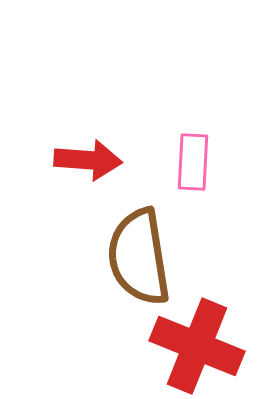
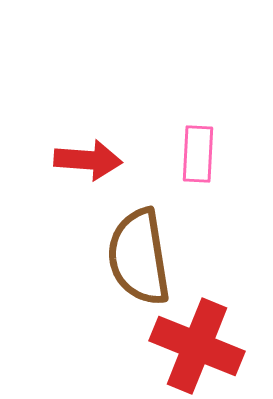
pink rectangle: moved 5 px right, 8 px up
